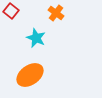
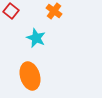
orange cross: moved 2 px left, 2 px up
orange ellipse: moved 1 px down; rotated 72 degrees counterclockwise
